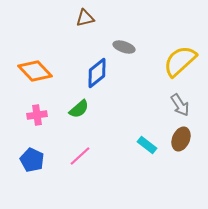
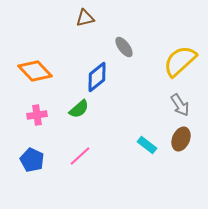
gray ellipse: rotated 35 degrees clockwise
blue diamond: moved 4 px down
